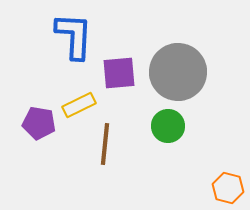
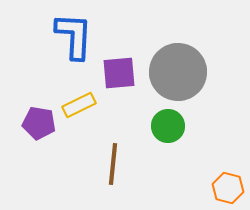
brown line: moved 8 px right, 20 px down
